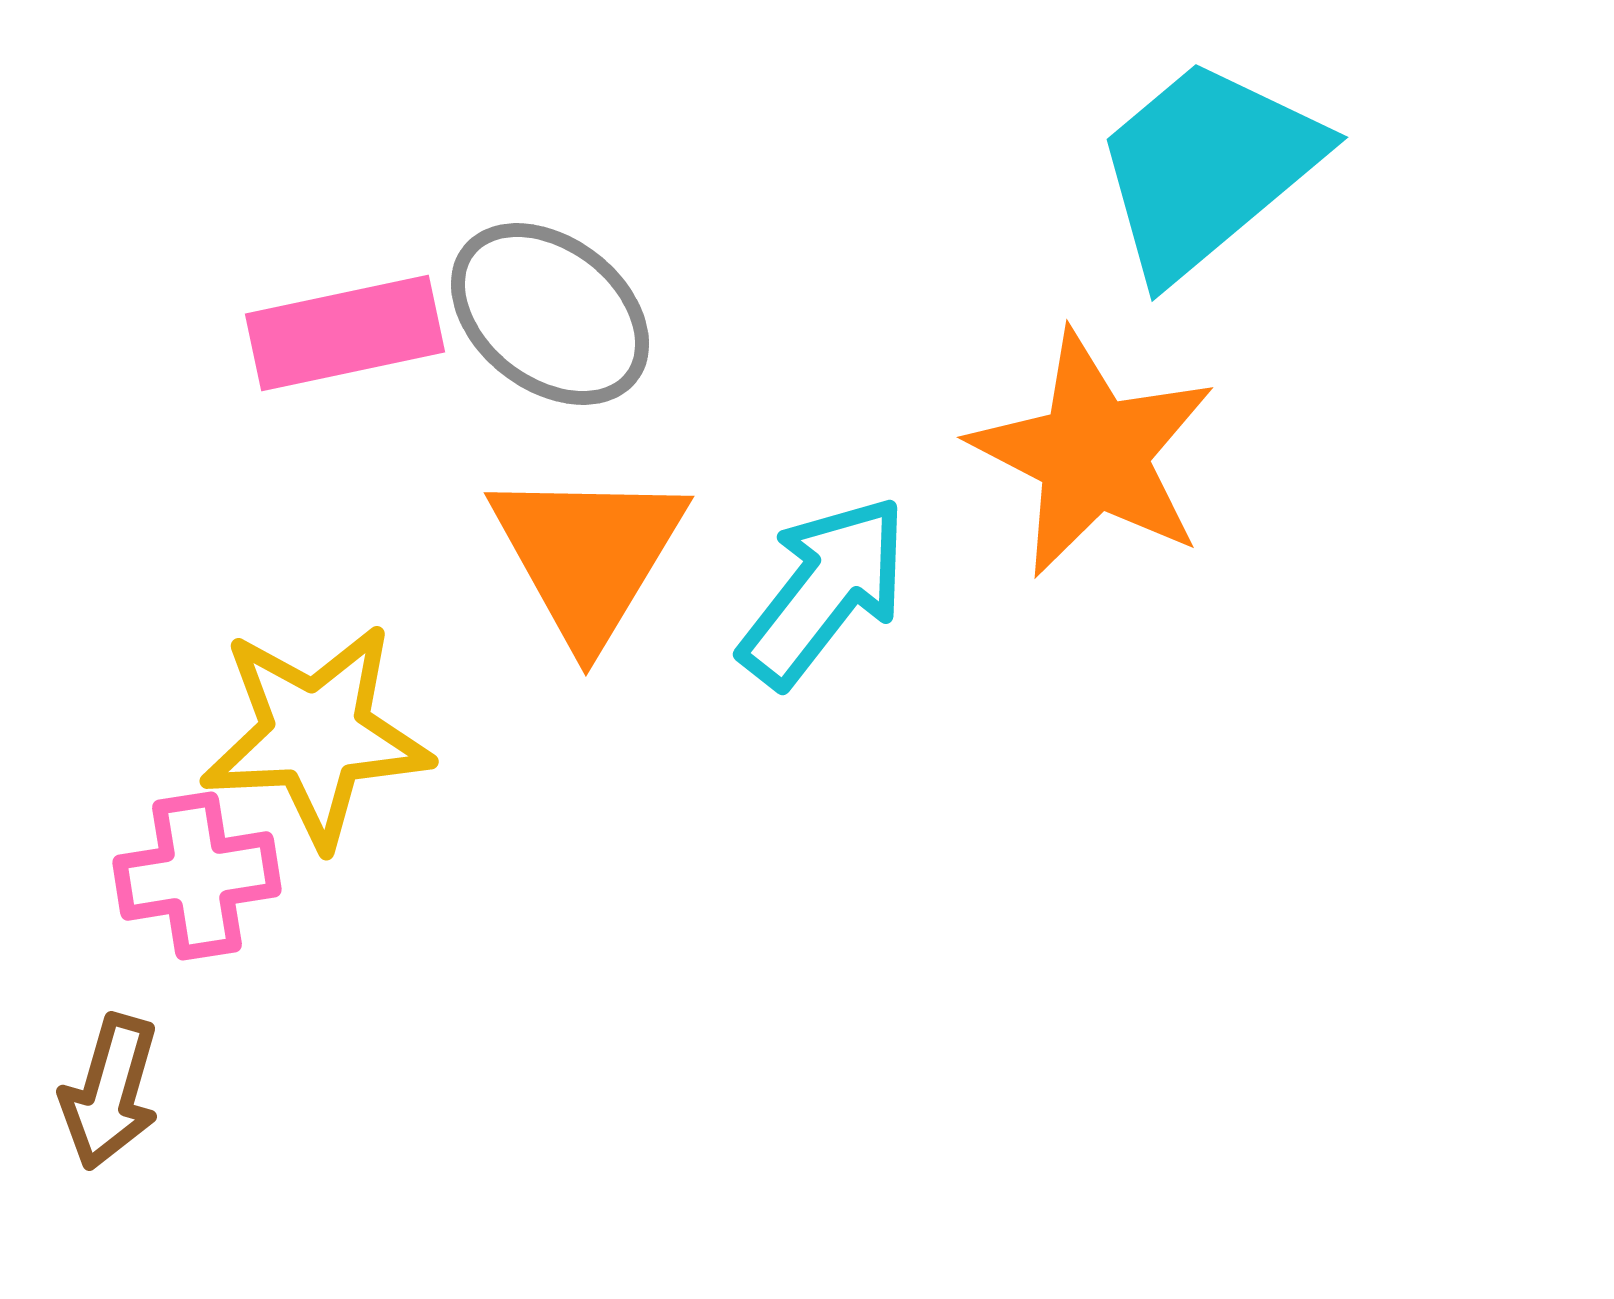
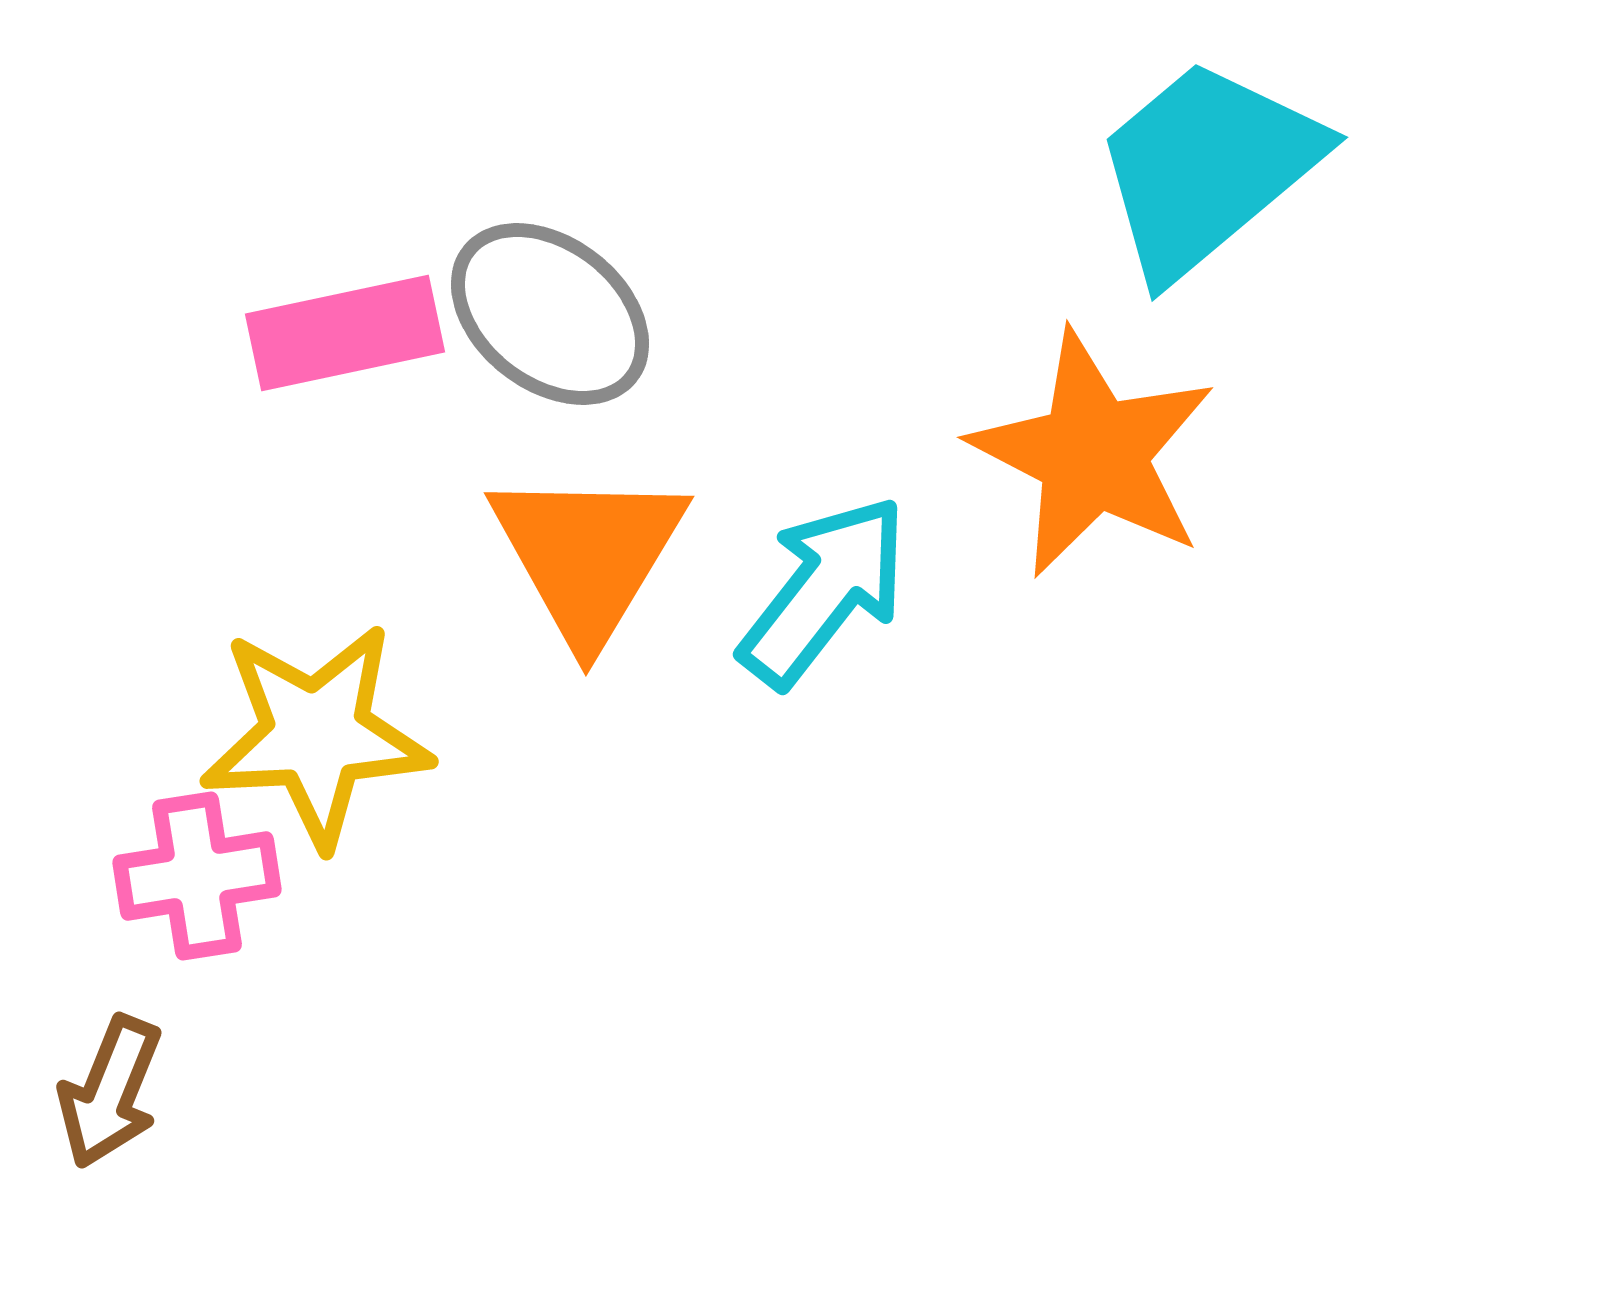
brown arrow: rotated 6 degrees clockwise
